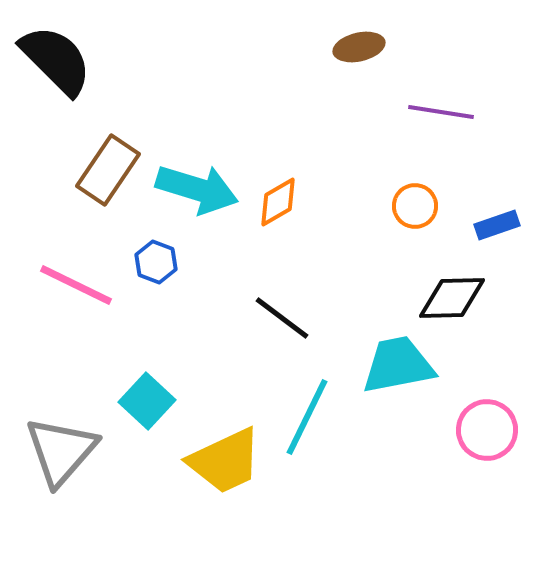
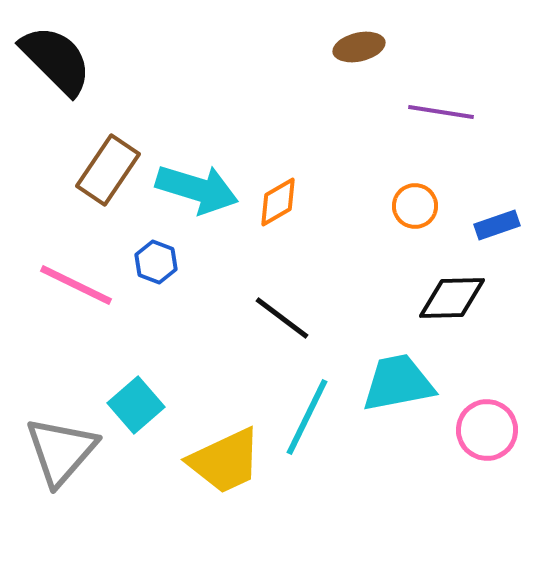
cyan trapezoid: moved 18 px down
cyan square: moved 11 px left, 4 px down; rotated 6 degrees clockwise
